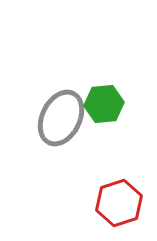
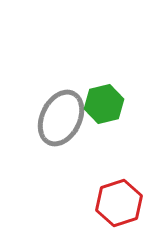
green hexagon: rotated 9 degrees counterclockwise
